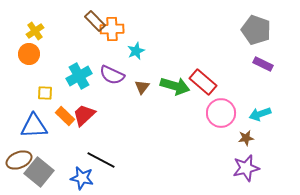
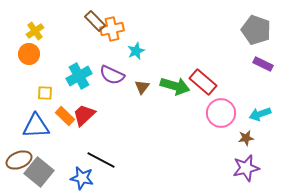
orange cross: rotated 10 degrees counterclockwise
blue triangle: moved 2 px right
